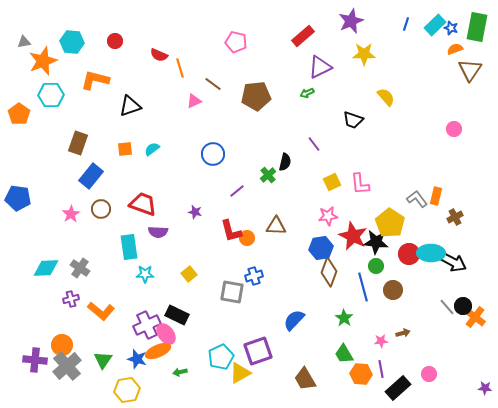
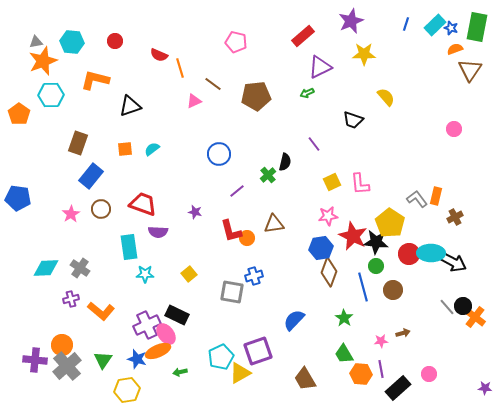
gray triangle at (24, 42): moved 12 px right
blue circle at (213, 154): moved 6 px right
brown triangle at (276, 226): moved 2 px left, 2 px up; rotated 10 degrees counterclockwise
